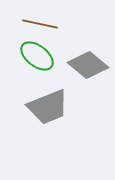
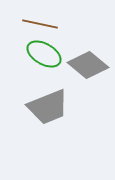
green ellipse: moved 7 px right, 2 px up; rotated 8 degrees counterclockwise
